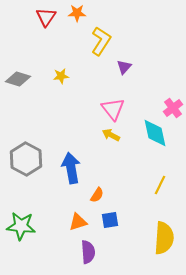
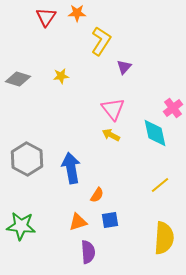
gray hexagon: moved 1 px right
yellow line: rotated 24 degrees clockwise
